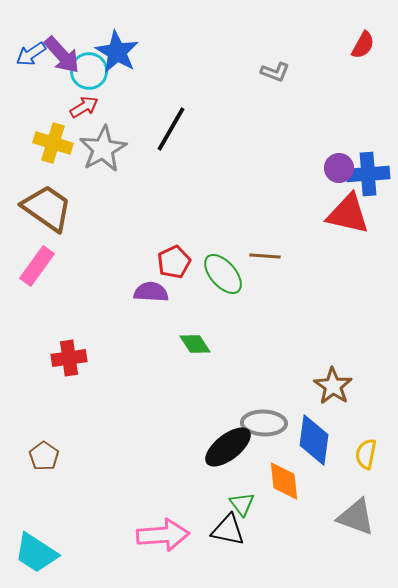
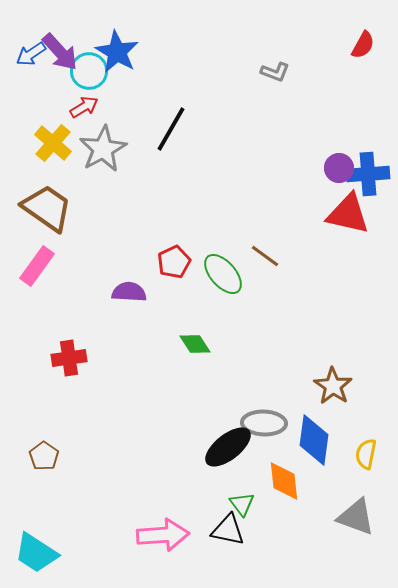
purple arrow: moved 2 px left, 3 px up
yellow cross: rotated 24 degrees clockwise
brown line: rotated 32 degrees clockwise
purple semicircle: moved 22 px left
